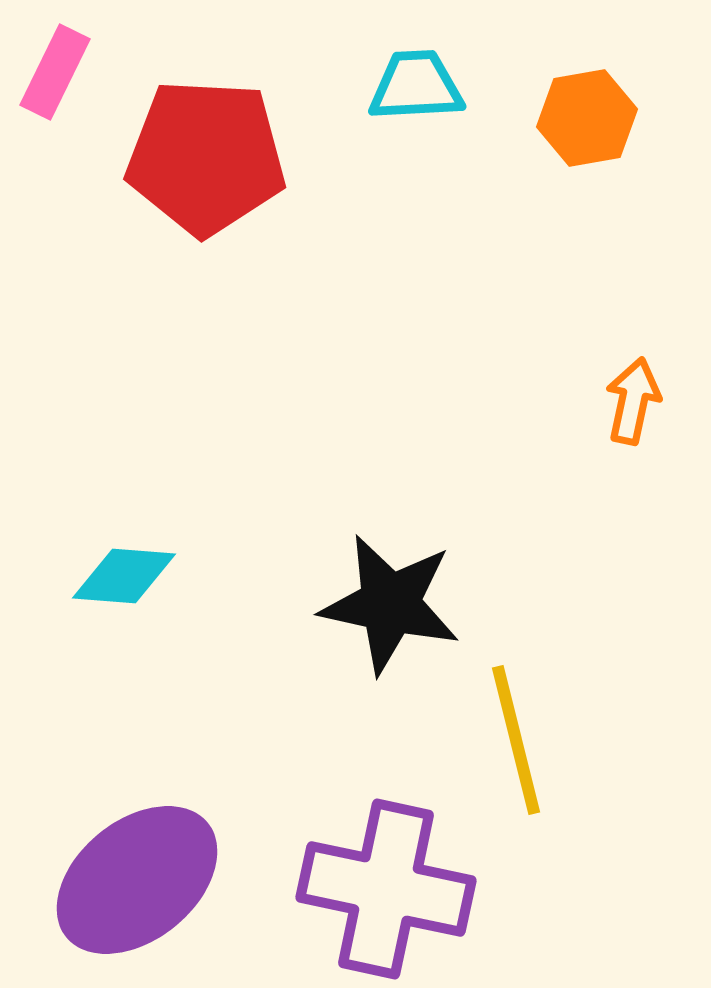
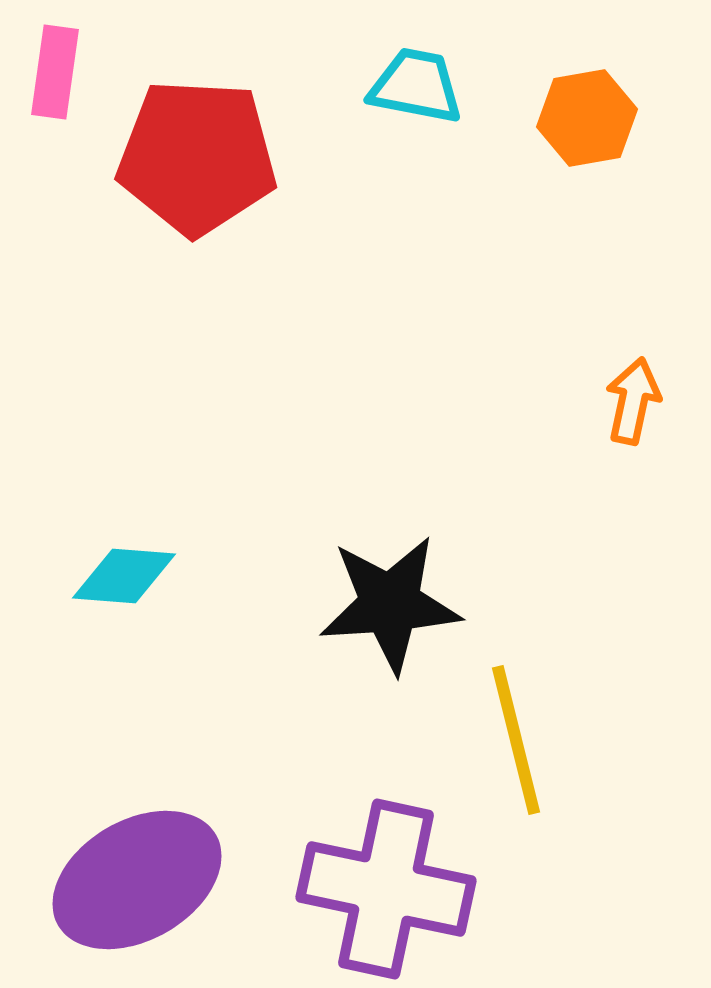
pink rectangle: rotated 18 degrees counterclockwise
cyan trapezoid: rotated 14 degrees clockwise
red pentagon: moved 9 px left
black star: rotated 16 degrees counterclockwise
purple ellipse: rotated 9 degrees clockwise
